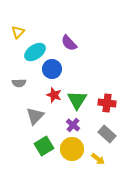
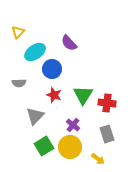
green triangle: moved 6 px right, 5 px up
gray rectangle: rotated 30 degrees clockwise
yellow circle: moved 2 px left, 2 px up
